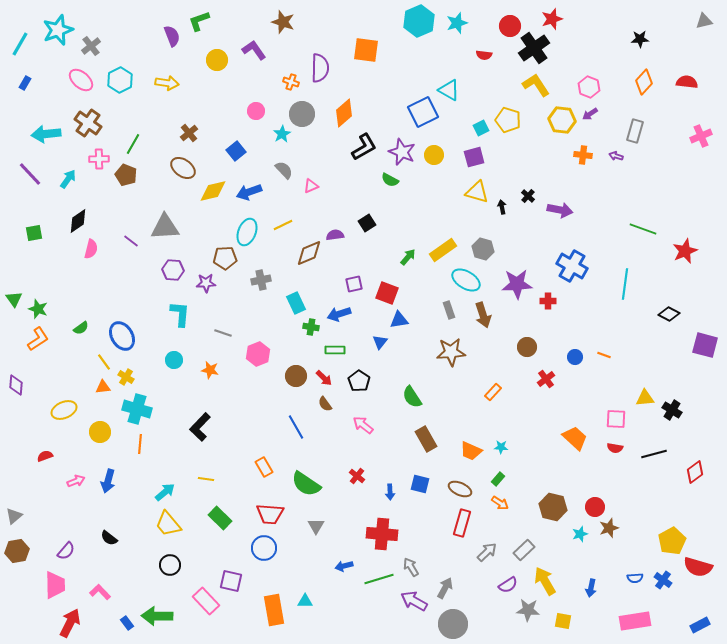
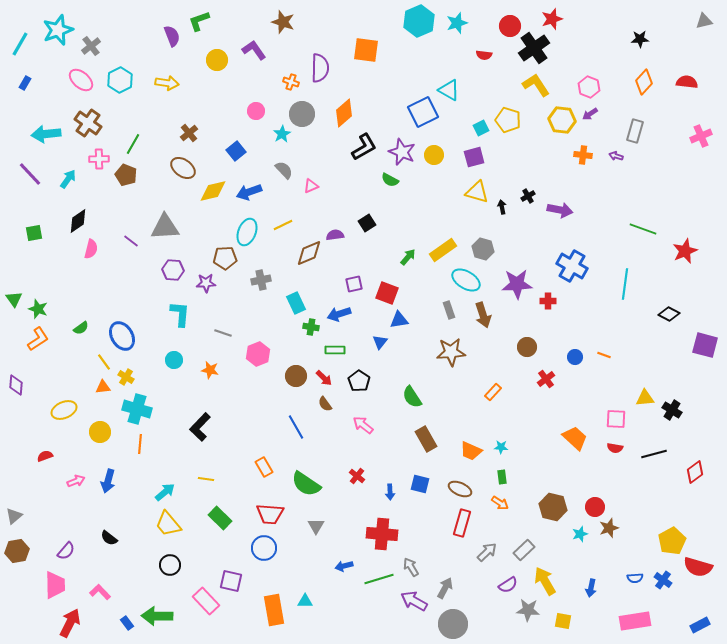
black cross at (528, 196): rotated 16 degrees clockwise
green rectangle at (498, 479): moved 4 px right, 2 px up; rotated 48 degrees counterclockwise
